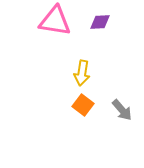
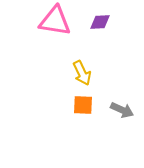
yellow arrow: rotated 35 degrees counterclockwise
orange square: rotated 35 degrees counterclockwise
gray arrow: rotated 25 degrees counterclockwise
